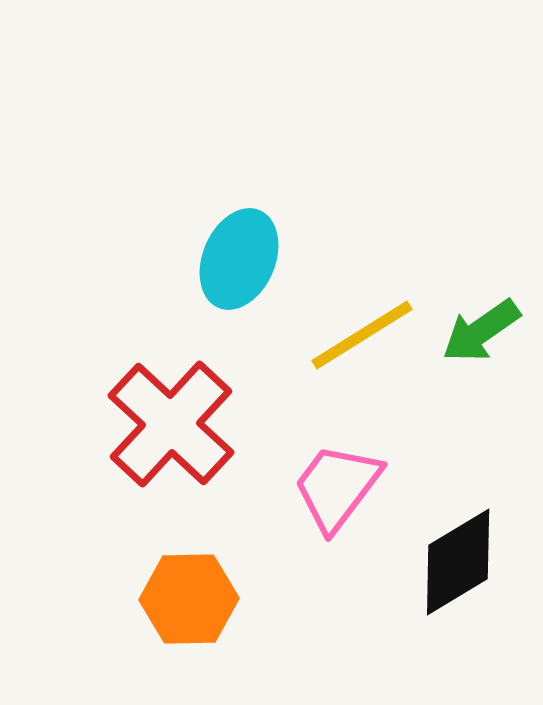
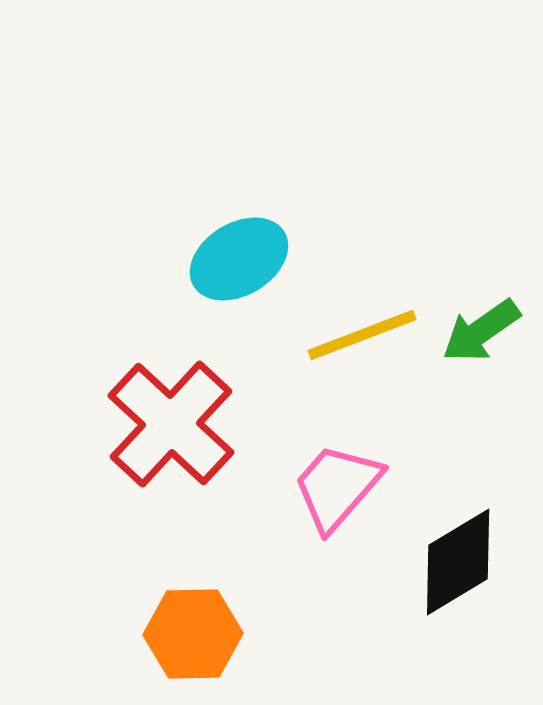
cyan ellipse: rotated 36 degrees clockwise
yellow line: rotated 11 degrees clockwise
pink trapezoid: rotated 4 degrees clockwise
orange hexagon: moved 4 px right, 35 px down
